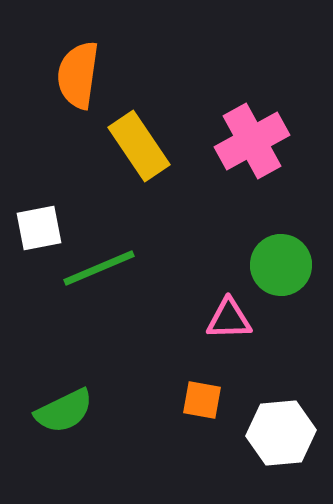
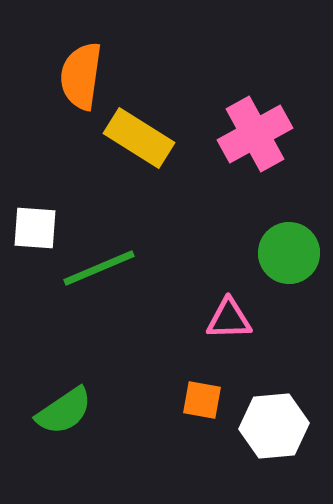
orange semicircle: moved 3 px right, 1 px down
pink cross: moved 3 px right, 7 px up
yellow rectangle: moved 8 px up; rotated 24 degrees counterclockwise
white square: moved 4 px left; rotated 15 degrees clockwise
green circle: moved 8 px right, 12 px up
green semicircle: rotated 8 degrees counterclockwise
white hexagon: moved 7 px left, 7 px up
